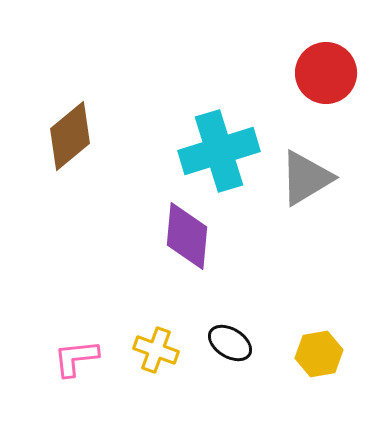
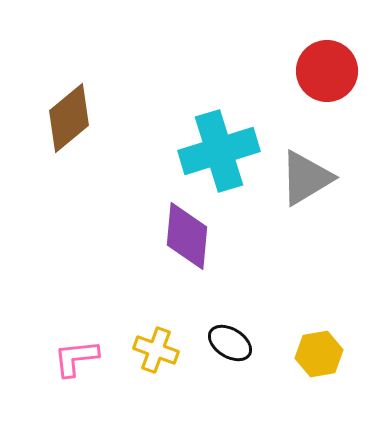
red circle: moved 1 px right, 2 px up
brown diamond: moved 1 px left, 18 px up
